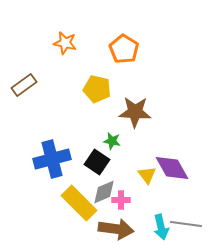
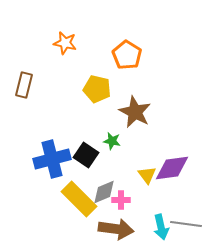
orange pentagon: moved 3 px right, 6 px down
brown rectangle: rotated 40 degrees counterclockwise
brown star: rotated 24 degrees clockwise
black square: moved 11 px left, 7 px up
purple diamond: rotated 69 degrees counterclockwise
yellow rectangle: moved 4 px up
